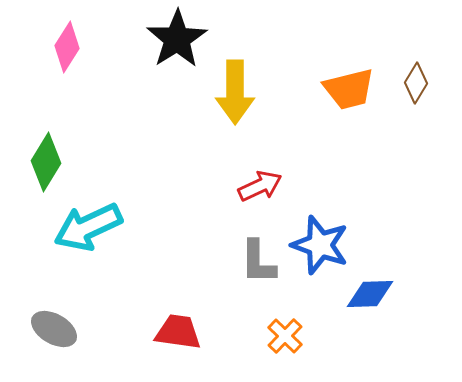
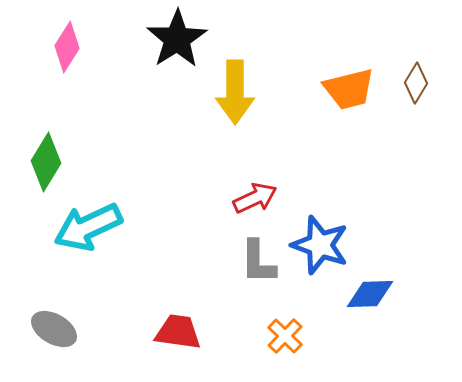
red arrow: moved 5 px left, 12 px down
